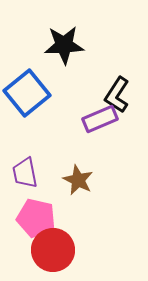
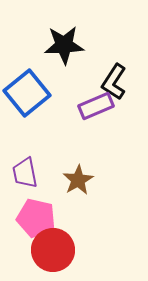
black L-shape: moved 3 px left, 13 px up
purple rectangle: moved 4 px left, 13 px up
brown star: rotated 16 degrees clockwise
